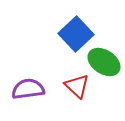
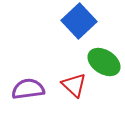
blue square: moved 3 px right, 13 px up
red triangle: moved 3 px left, 1 px up
